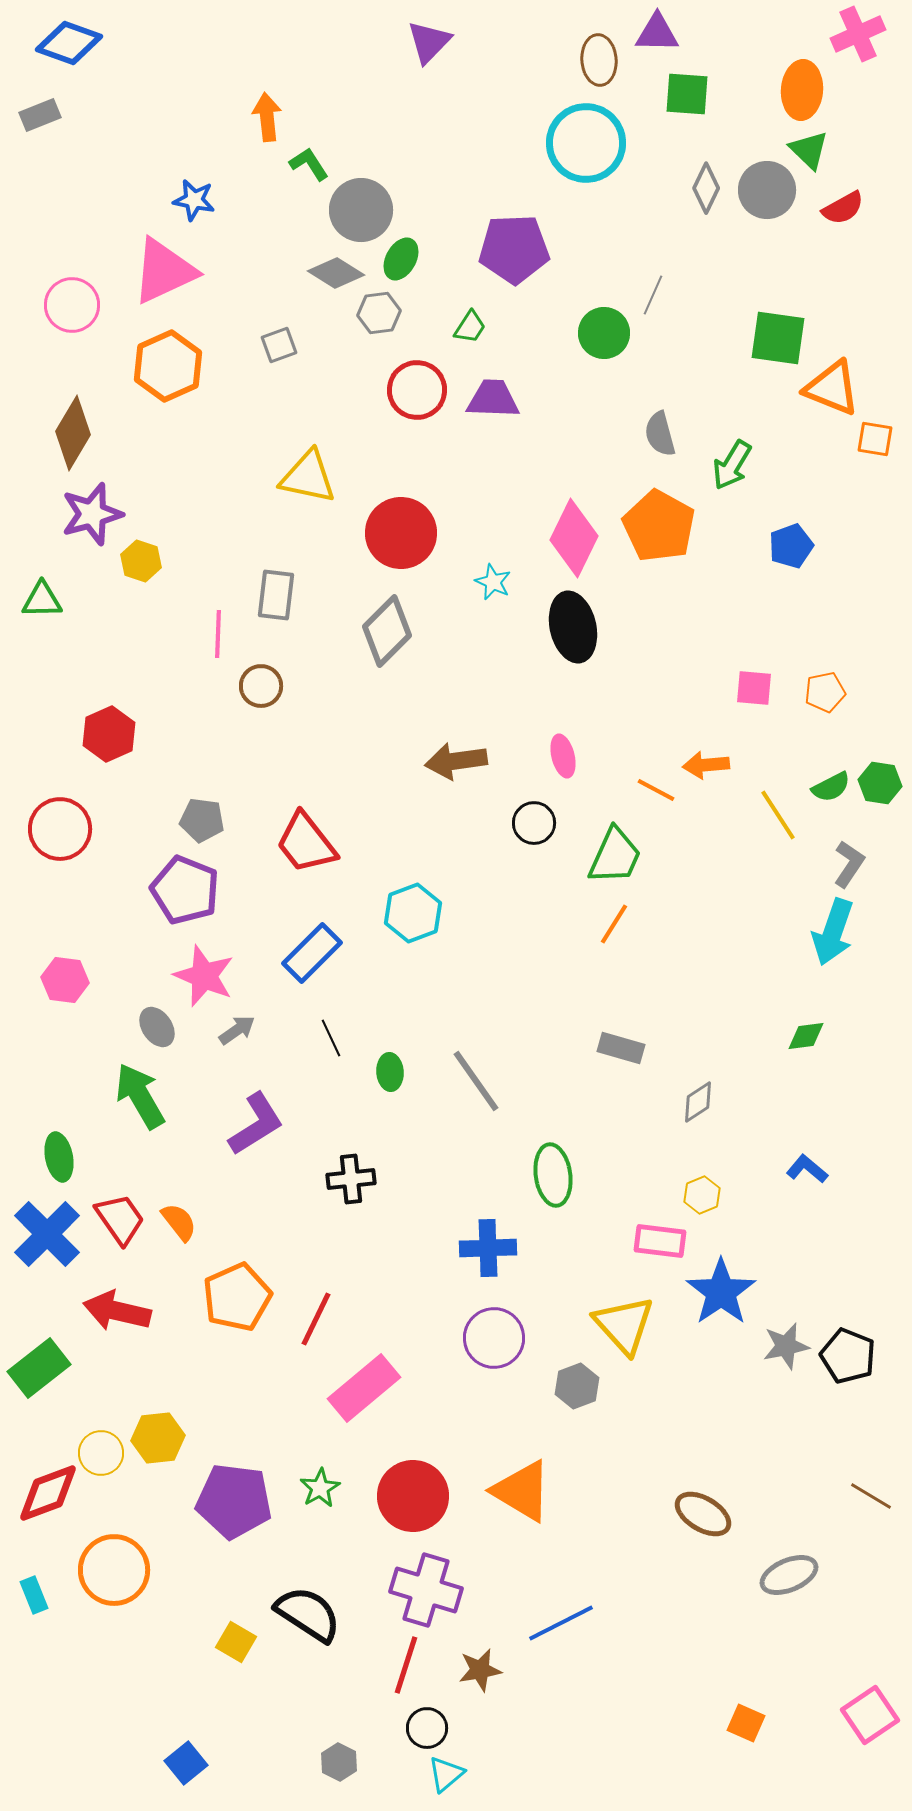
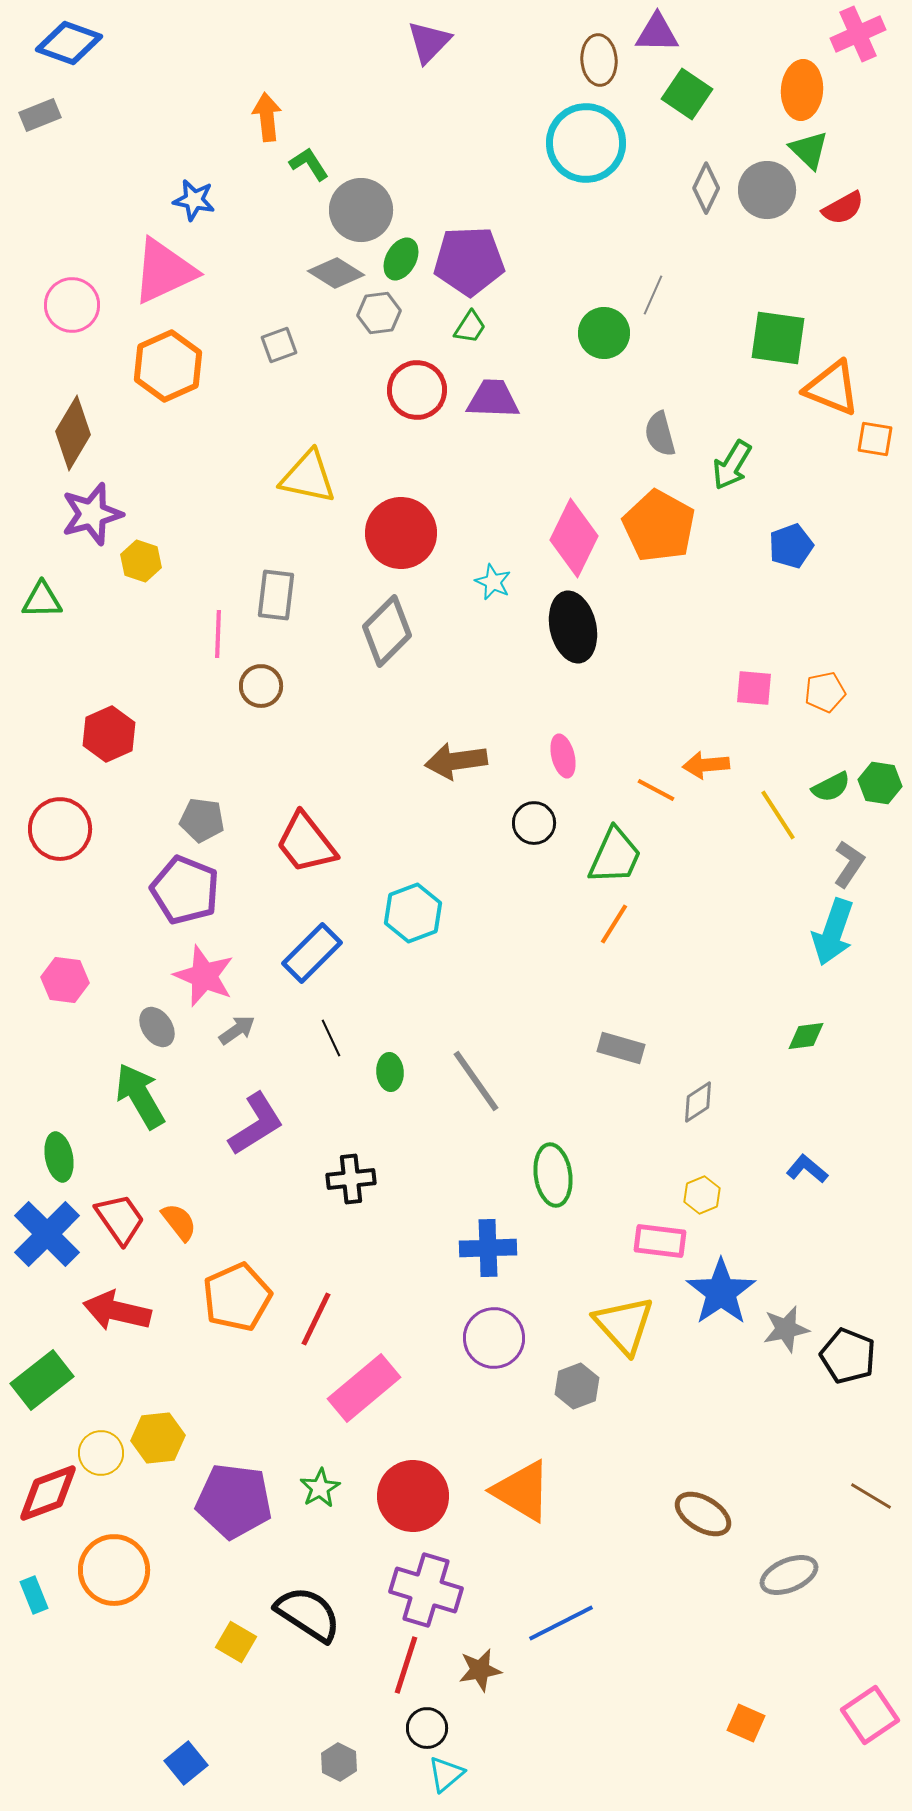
green square at (687, 94): rotated 30 degrees clockwise
purple pentagon at (514, 249): moved 45 px left, 12 px down
gray star at (786, 1346): moved 17 px up
green rectangle at (39, 1368): moved 3 px right, 12 px down
